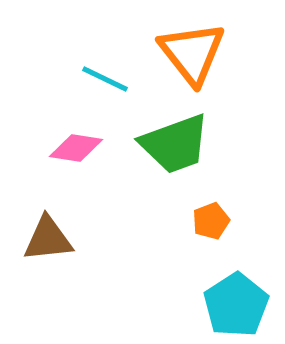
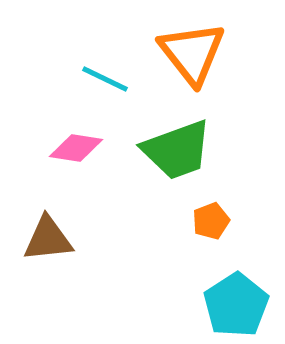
green trapezoid: moved 2 px right, 6 px down
